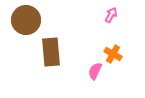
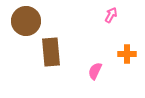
brown circle: moved 1 px down
orange cross: moved 14 px right; rotated 30 degrees counterclockwise
